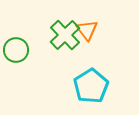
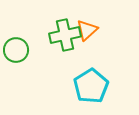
orange triangle: rotated 25 degrees clockwise
green cross: rotated 32 degrees clockwise
